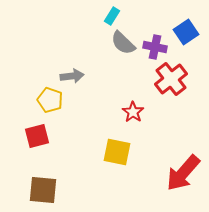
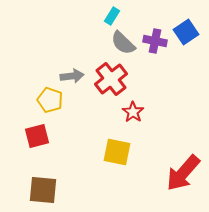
purple cross: moved 6 px up
red cross: moved 60 px left
